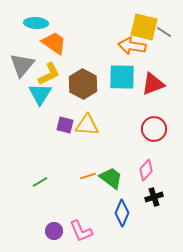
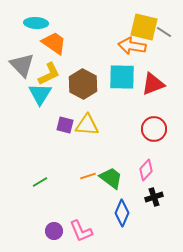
gray triangle: rotated 24 degrees counterclockwise
